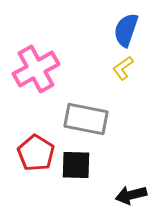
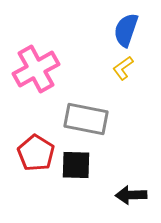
black arrow: rotated 12 degrees clockwise
